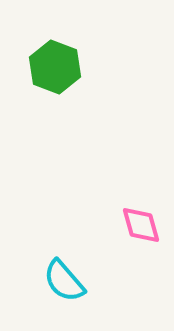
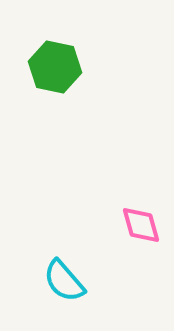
green hexagon: rotated 9 degrees counterclockwise
